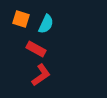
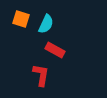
red rectangle: moved 19 px right, 1 px down
red L-shape: rotated 45 degrees counterclockwise
